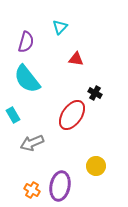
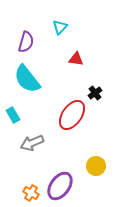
black cross: rotated 24 degrees clockwise
purple ellipse: rotated 24 degrees clockwise
orange cross: moved 1 px left, 3 px down
